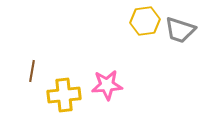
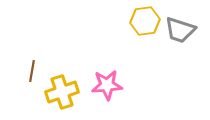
yellow cross: moved 2 px left, 3 px up; rotated 12 degrees counterclockwise
